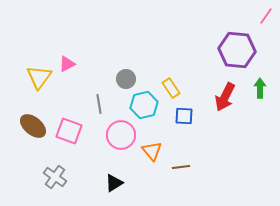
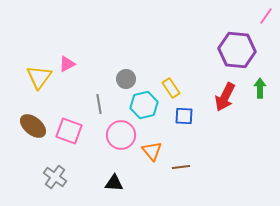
black triangle: rotated 36 degrees clockwise
